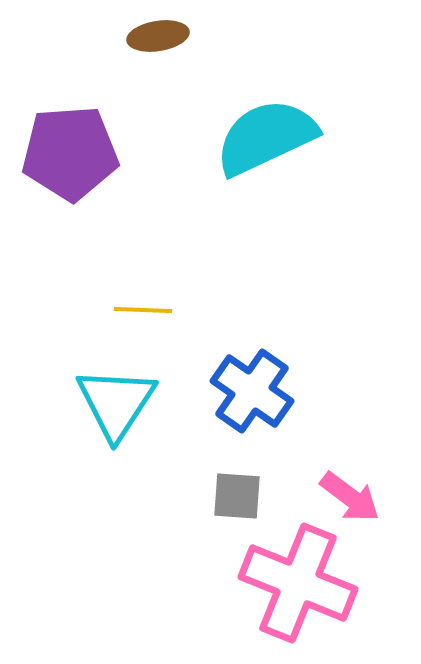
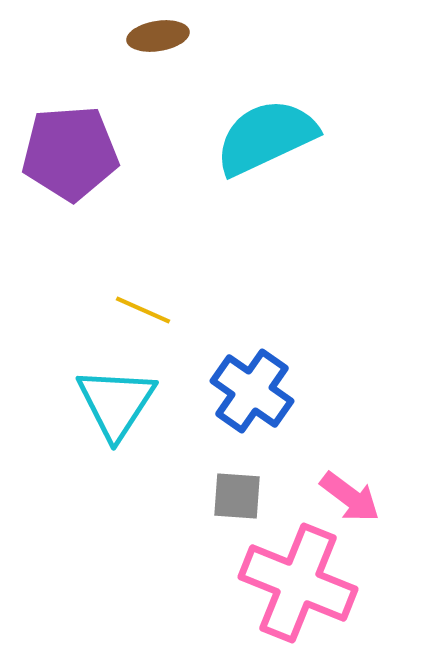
yellow line: rotated 22 degrees clockwise
